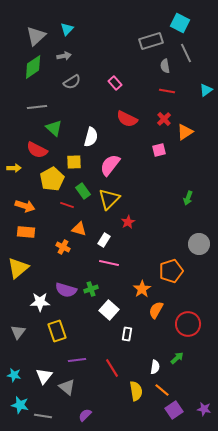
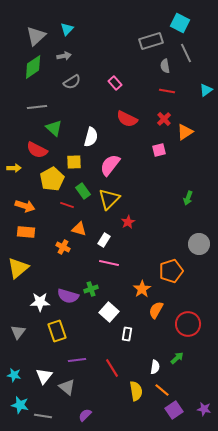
purple semicircle at (66, 290): moved 2 px right, 6 px down
white square at (109, 310): moved 2 px down
